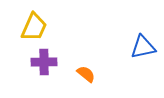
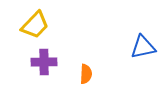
yellow trapezoid: moved 1 px right, 2 px up; rotated 20 degrees clockwise
orange semicircle: rotated 54 degrees clockwise
